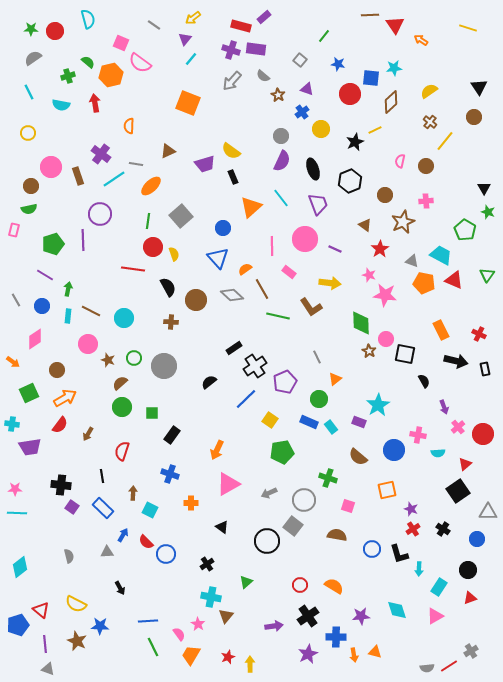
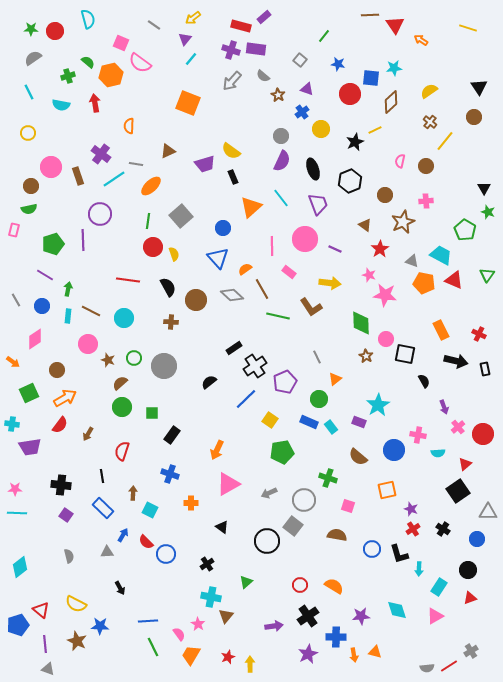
red line at (133, 269): moved 5 px left, 11 px down
brown star at (369, 351): moved 3 px left, 5 px down
purple square at (72, 507): moved 6 px left, 8 px down
